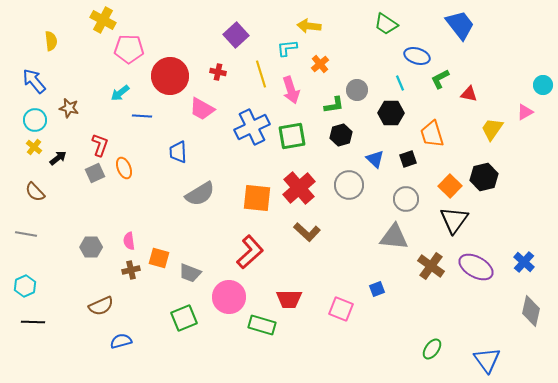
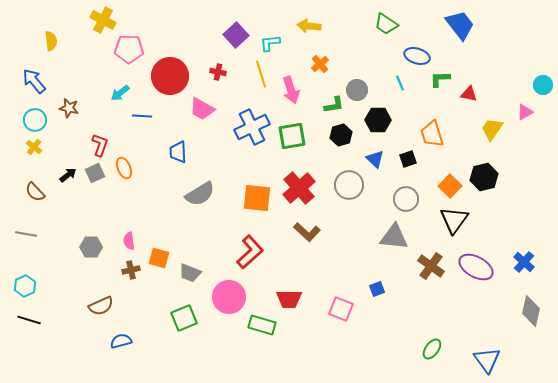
cyan L-shape at (287, 48): moved 17 px left, 5 px up
green L-shape at (440, 79): rotated 25 degrees clockwise
black hexagon at (391, 113): moved 13 px left, 7 px down
black arrow at (58, 158): moved 10 px right, 17 px down
black line at (33, 322): moved 4 px left, 2 px up; rotated 15 degrees clockwise
